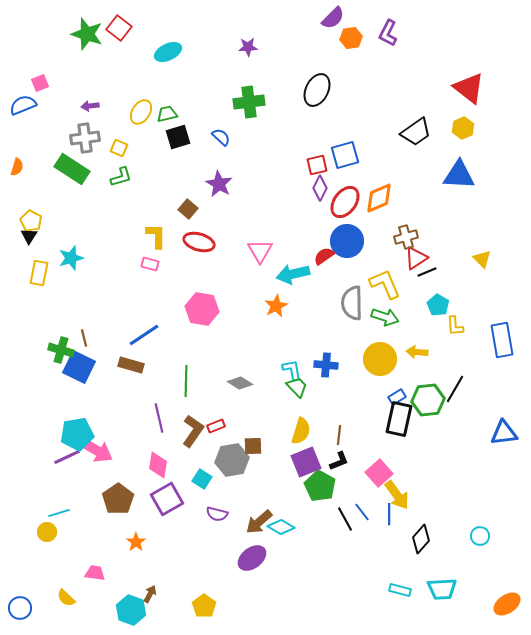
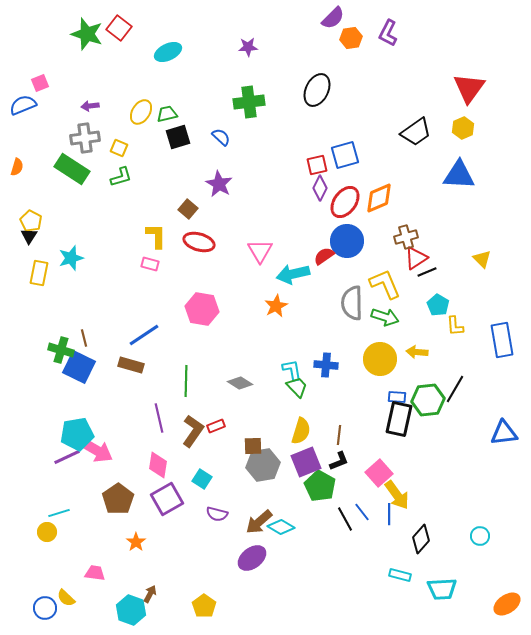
red triangle at (469, 88): rotated 28 degrees clockwise
blue rectangle at (397, 397): rotated 36 degrees clockwise
gray hexagon at (232, 460): moved 31 px right, 5 px down
cyan rectangle at (400, 590): moved 15 px up
blue circle at (20, 608): moved 25 px right
